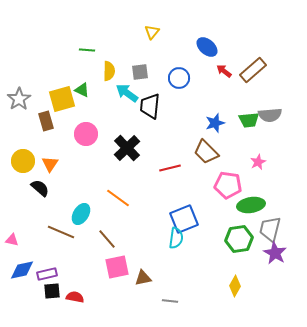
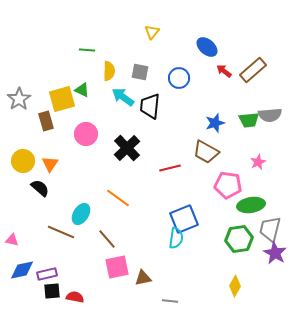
gray square at (140, 72): rotated 18 degrees clockwise
cyan arrow at (127, 93): moved 4 px left, 4 px down
brown trapezoid at (206, 152): rotated 16 degrees counterclockwise
